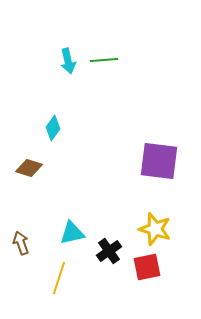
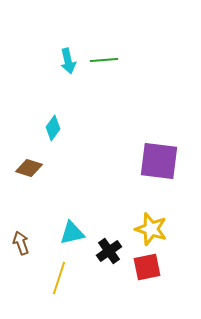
yellow star: moved 4 px left
